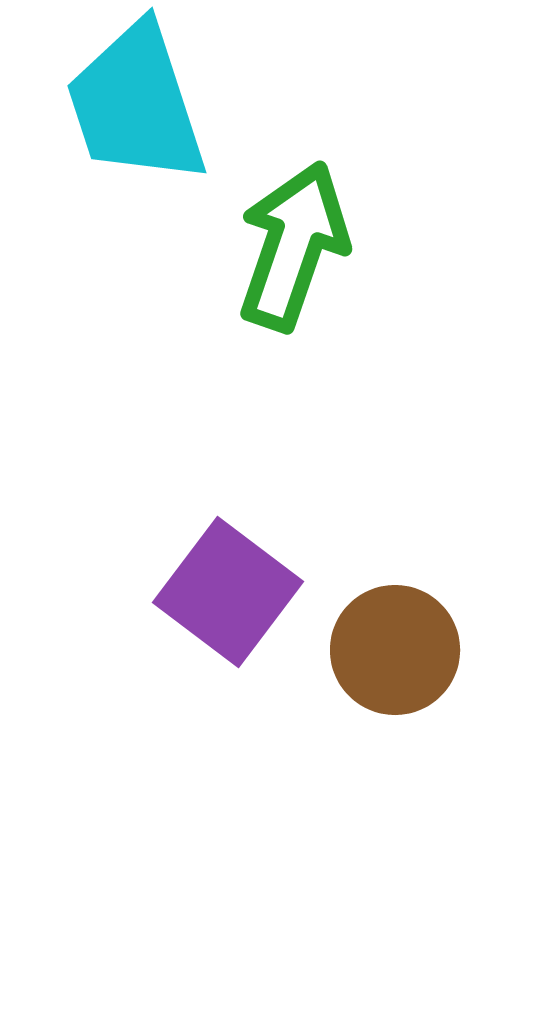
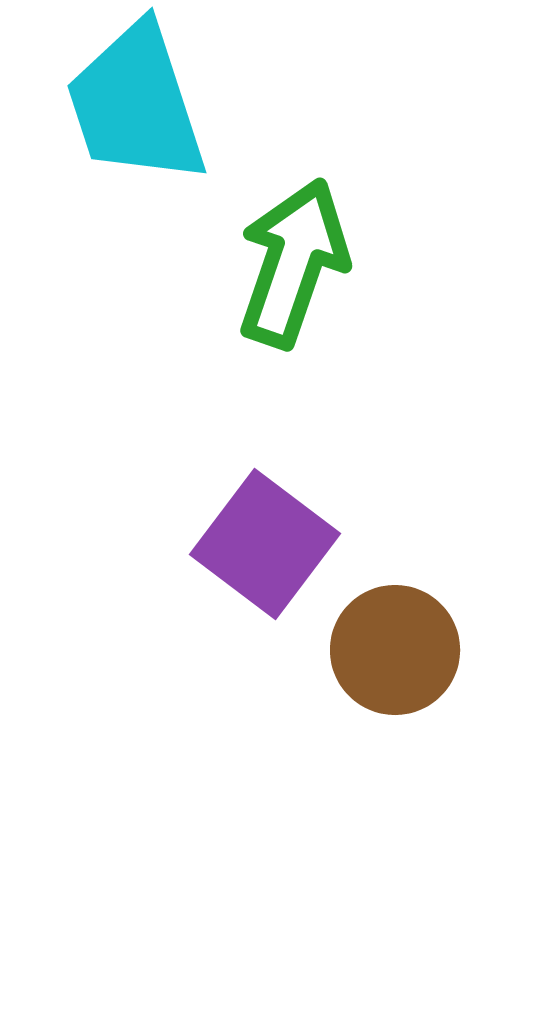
green arrow: moved 17 px down
purple square: moved 37 px right, 48 px up
